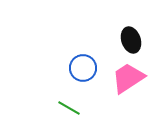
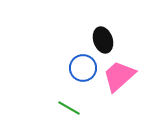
black ellipse: moved 28 px left
pink trapezoid: moved 9 px left, 2 px up; rotated 9 degrees counterclockwise
